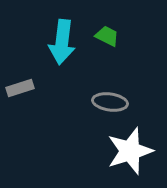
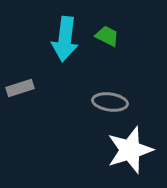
cyan arrow: moved 3 px right, 3 px up
white star: moved 1 px up
